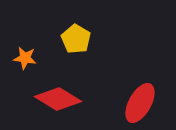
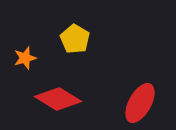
yellow pentagon: moved 1 px left
orange star: rotated 25 degrees counterclockwise
